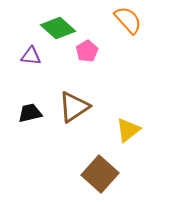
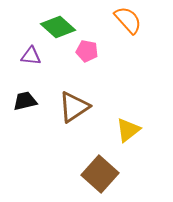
green diamond: moved 1 px up
pink pentagon: rotated 30 degrees counterclockwise
black trapezoid: moved 5 px left, 12 px up
